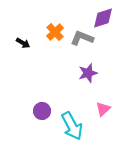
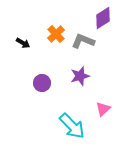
purple diamond: rotated 15 degrees counterclockwise
orange cross: moved 1 px right, 2 px down
gray L-shape: moved 1 px right, 3 px down
purple star: moved 8 px left, 3 px down
purple circle: moved 28 px up
cyan arrow: rotated 16 degrees counterclockwise
